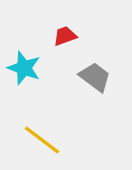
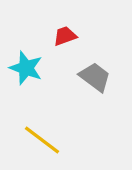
cyan star: moved 2 px right
